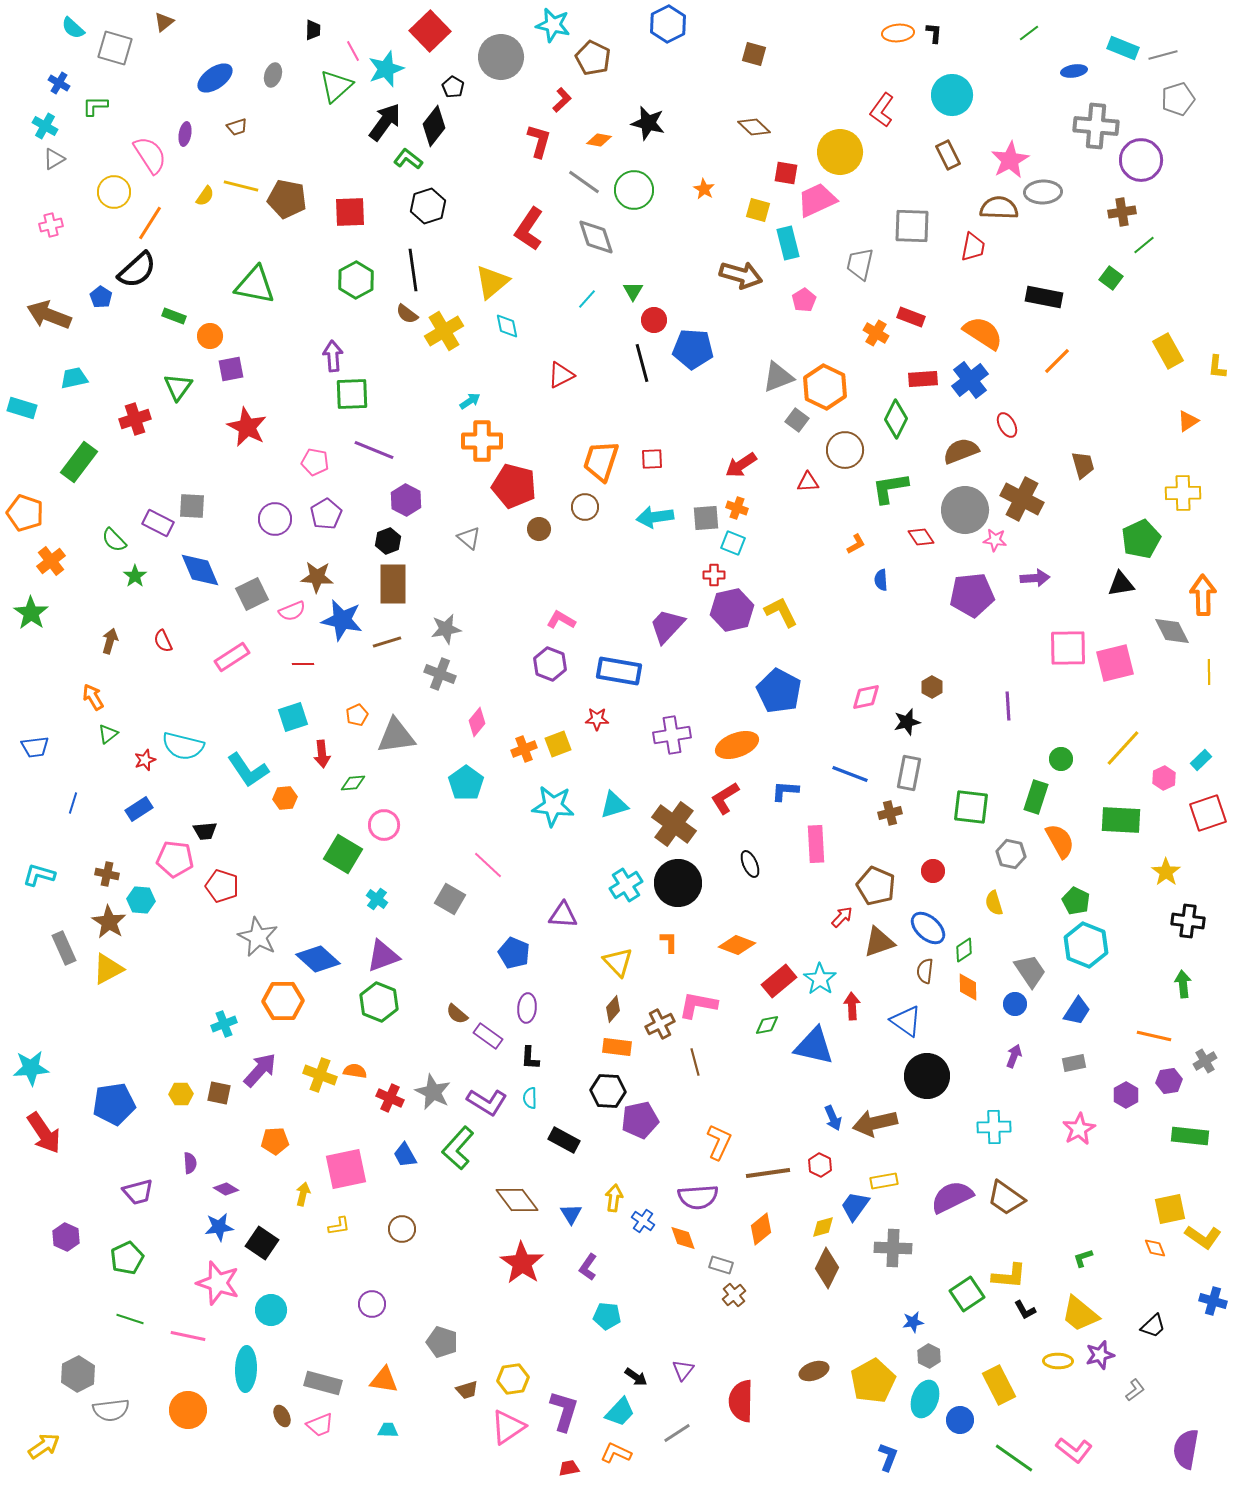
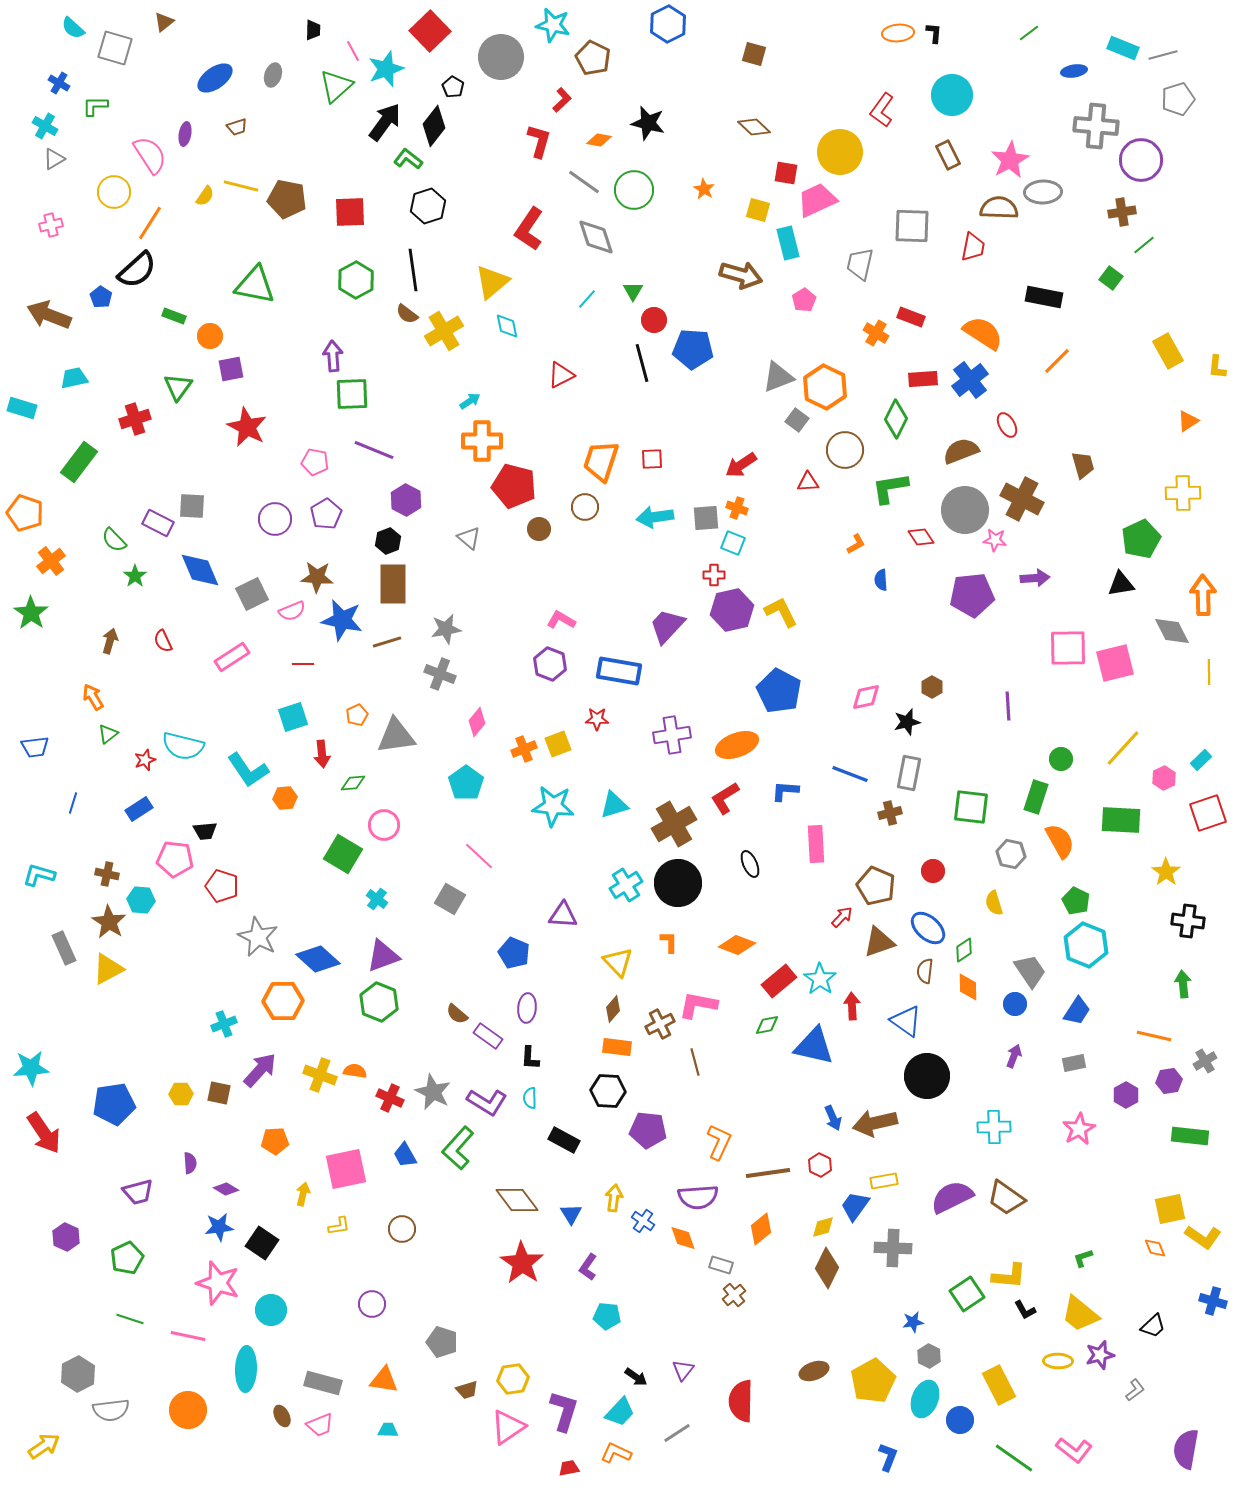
brown cross at (674, 824): rotated 24 degrees clockwise
pink line at (488, 865): moved 9 px left, 9 px up
purple pentagon at (640, 1120): moved 8 px right, 10 px down; rotated 18 degrees clockwise
